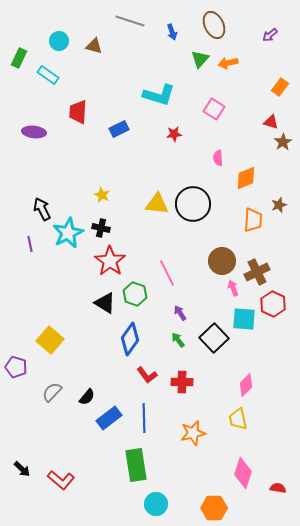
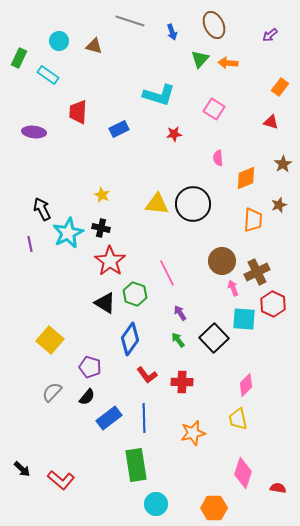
orange arrow at (228, 63): rotated 18 degrees clockwise
brown star at (283, 142): moved 22 px down
purple pentagon at (16, 367): moved 74 px right
